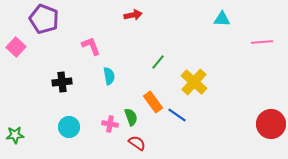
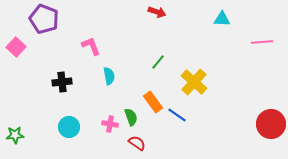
red arrow: moved 24 px right, 3 px up; rotated 30 degrees clockwise
